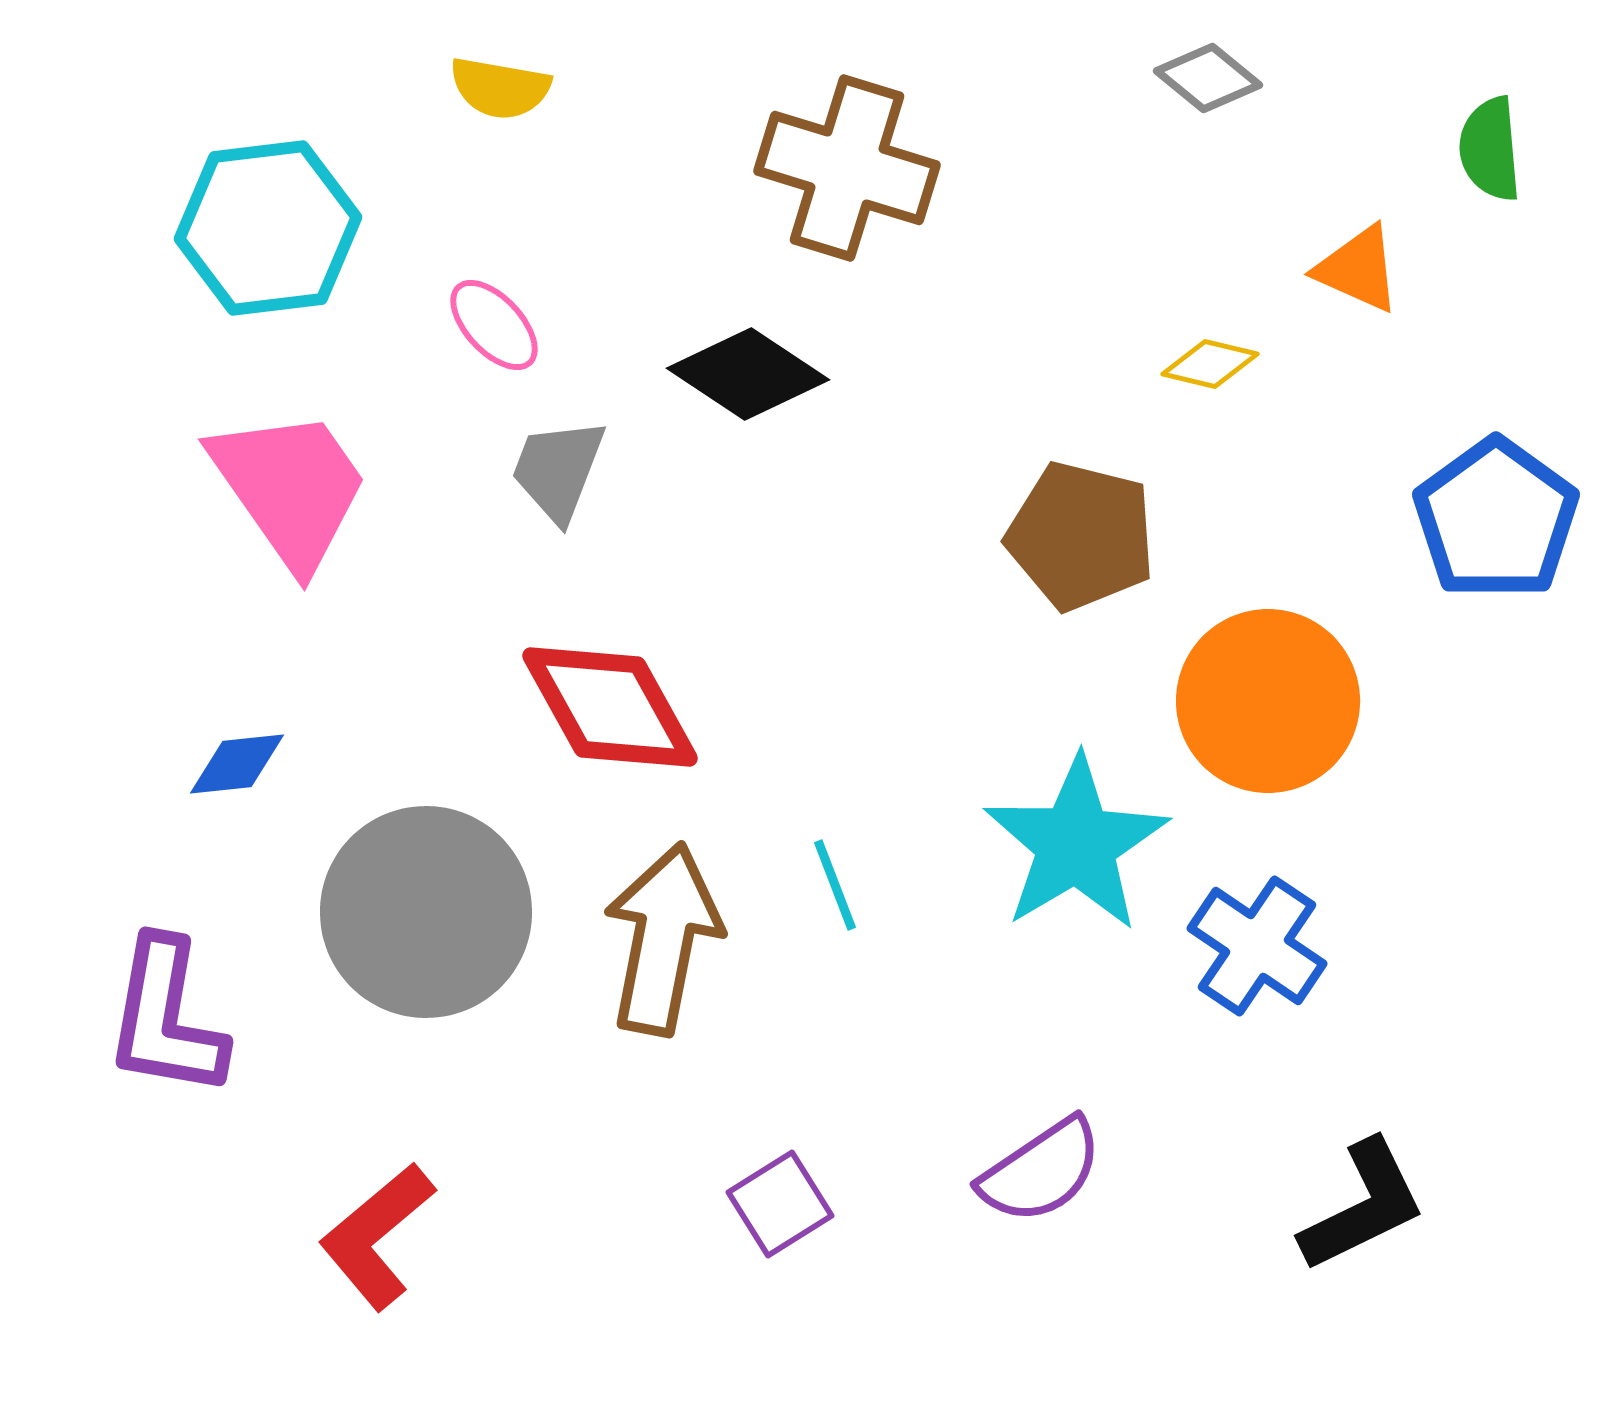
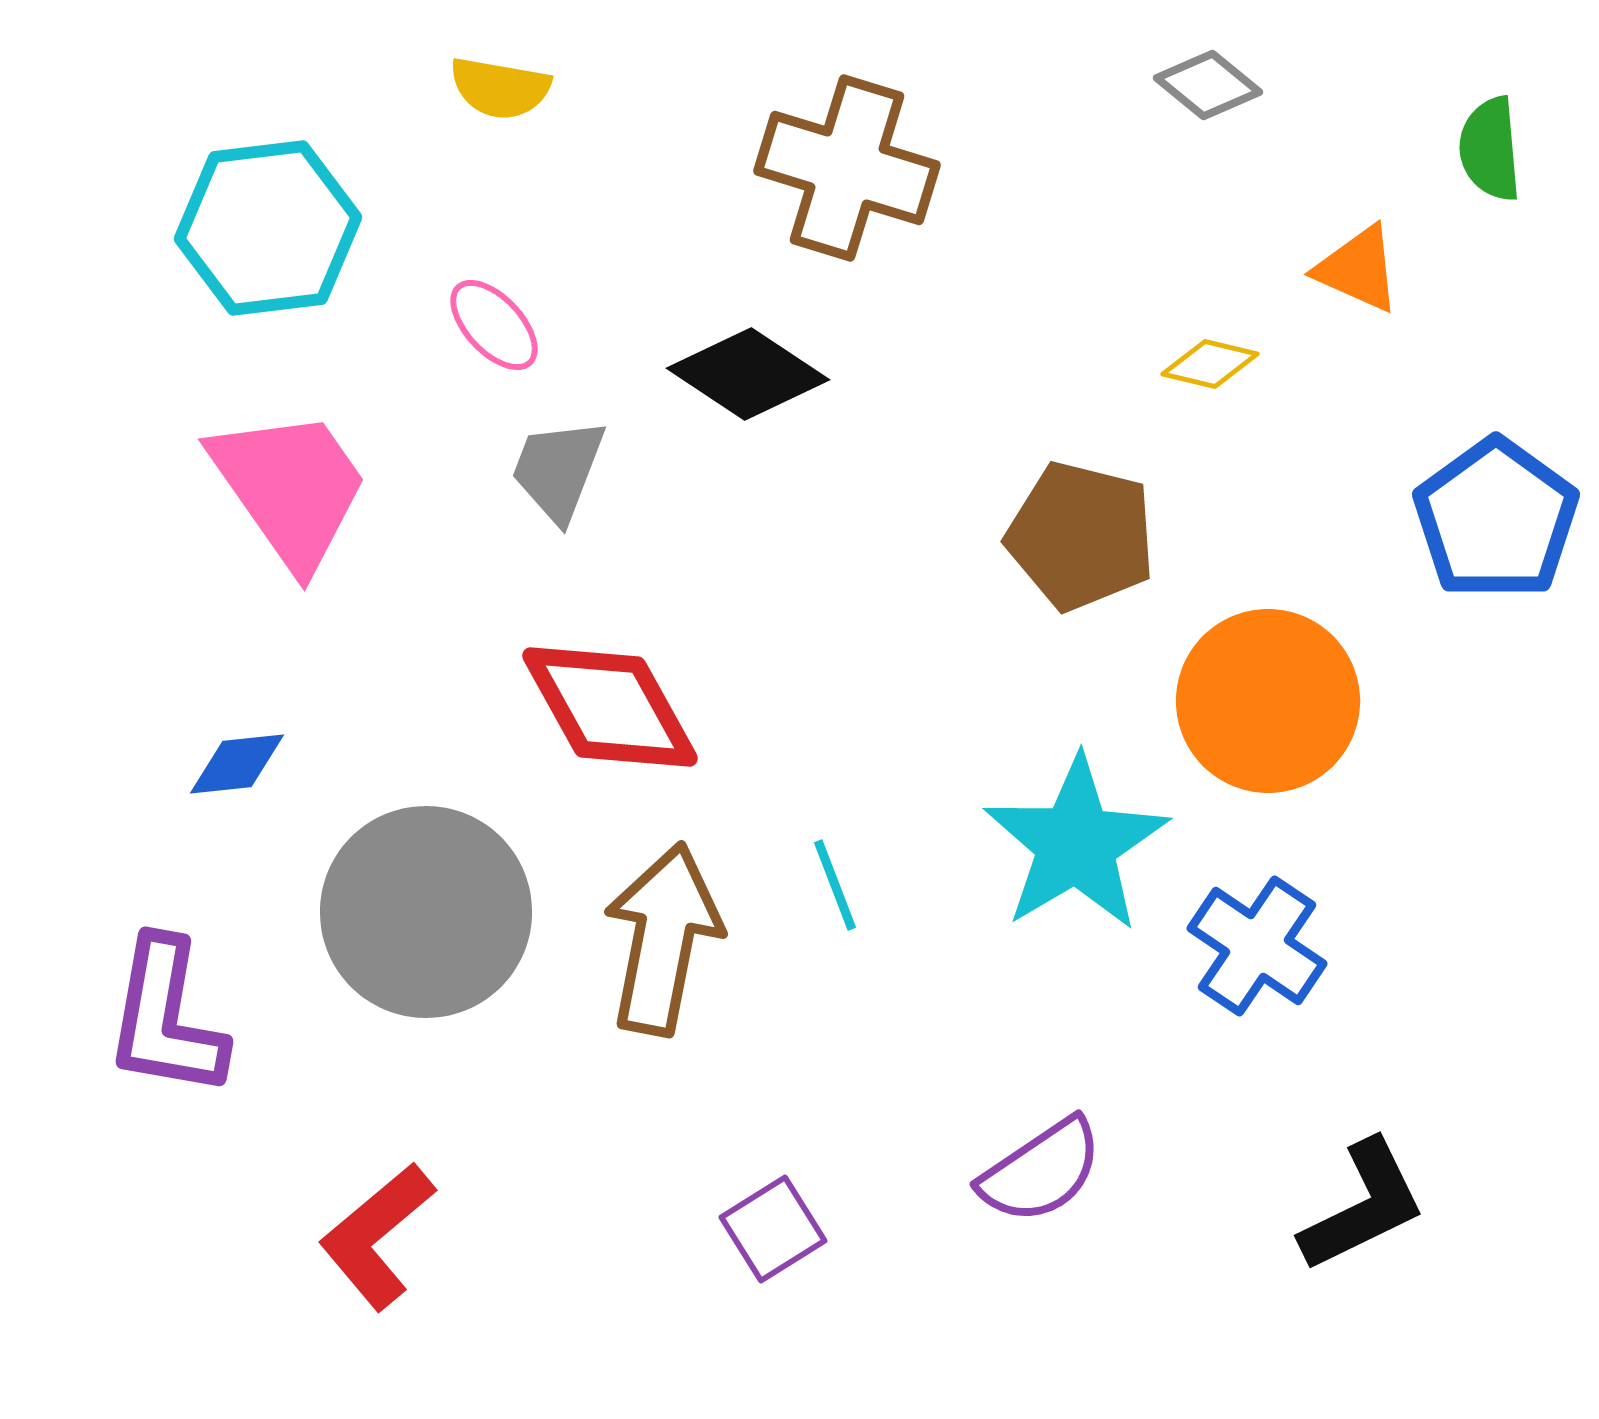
gray diamond: moved 7 px down
purple square: moved 7 px left, 25 px down
